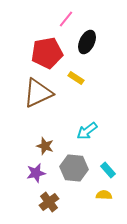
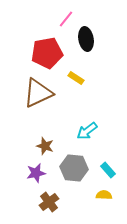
black ellipse: moved 1 px left, 3 px up; rotated 35 degrees counterclockwise
